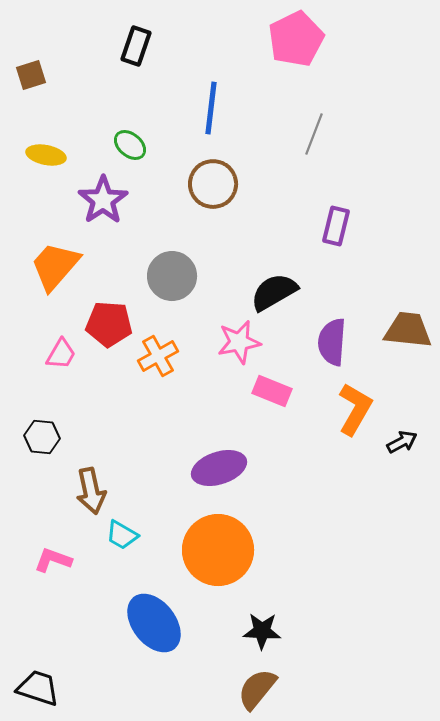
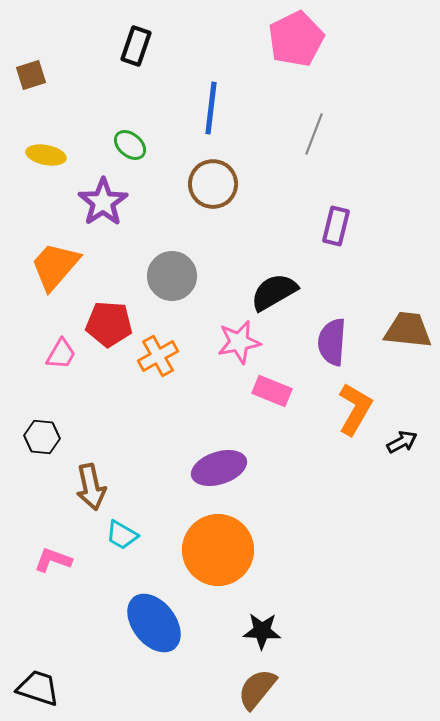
purple star: moved 2 px down
brown arrow: moved 4 px up
